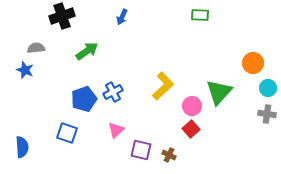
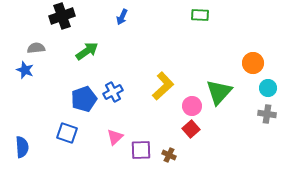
pink triangle: moved 1 px left, 7 px down
purple square: rotated 15 degrees counterclockwise
